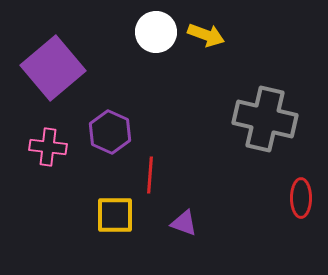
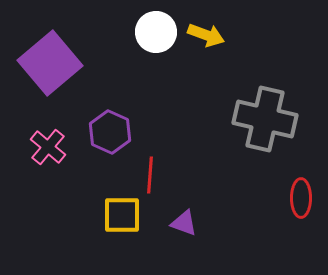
purple square: moved 3 px left, 5 px up
pink cross: rotated 33 degrees clockwise
yellow square: moved 7 px right
